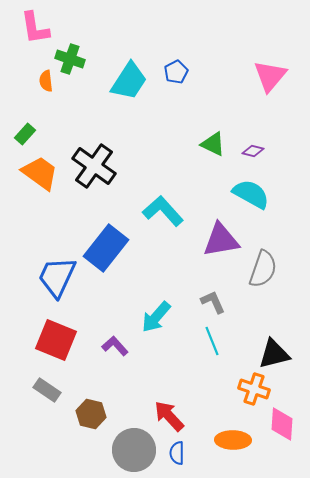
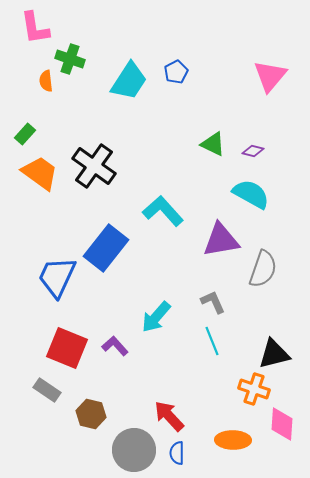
red square: moved 11 px right, 8 px down
